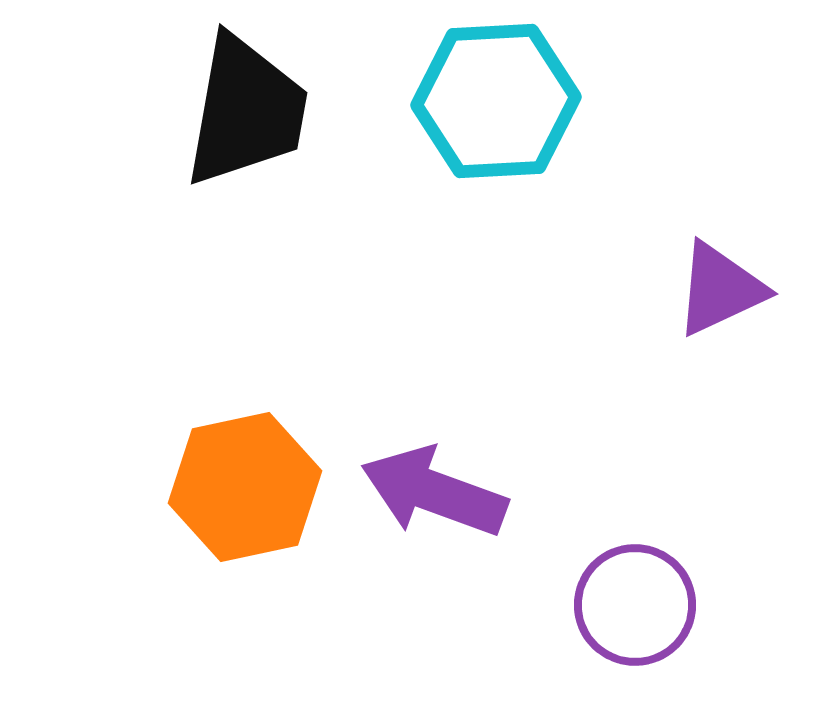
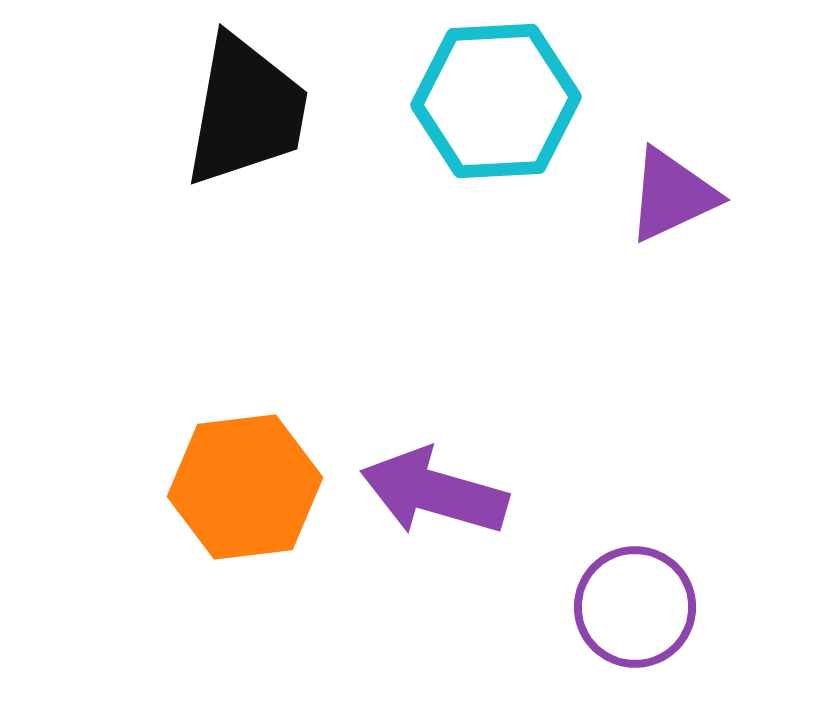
purple triangle: moved 48 px left, 94 px up
orange hexagon: rotated 5 degrees clockwise
purple arrow: rotated 4 degrees counterclockwise
purple circle: moved 2 px down
